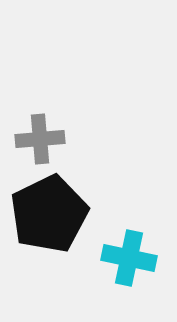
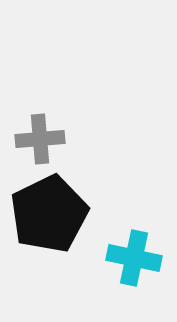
cyan cross: moved 5 px right
